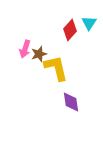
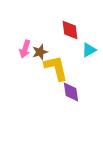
cyan triangle: moved 27 px down; rotated 28 degrees clockwise
red diamond: rotated 50 degrees counterclockwise
brown star: moved 1 px right, 2 px up
purple diamond: moved 10 px up
